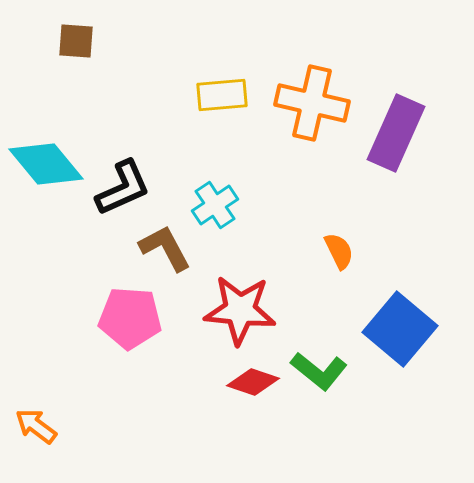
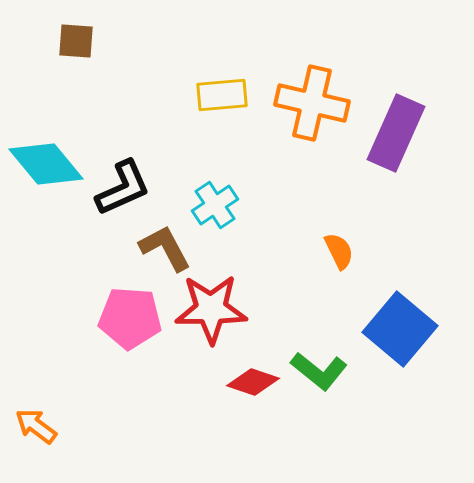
red star: moved 29 px left, 1 px up; rotated 6 degrees counterclockwise
